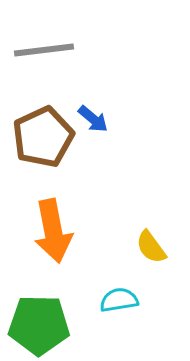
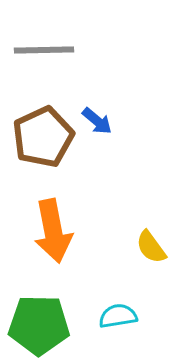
gray line: rotated 6 degrees clockwise
blue arrow: moved 4 px right, 2 px down
cyan semicircle: moved 1 px left, 16 px down
